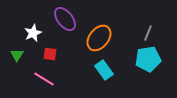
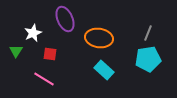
purple ellipse: rotated 15 degrees clockwise
orange ellipse: rotated 60 degrees clockwise
green triangle: moved 1 px left, 4 px up
cyan rectangle: rotated 12 degrees counterclockwise
